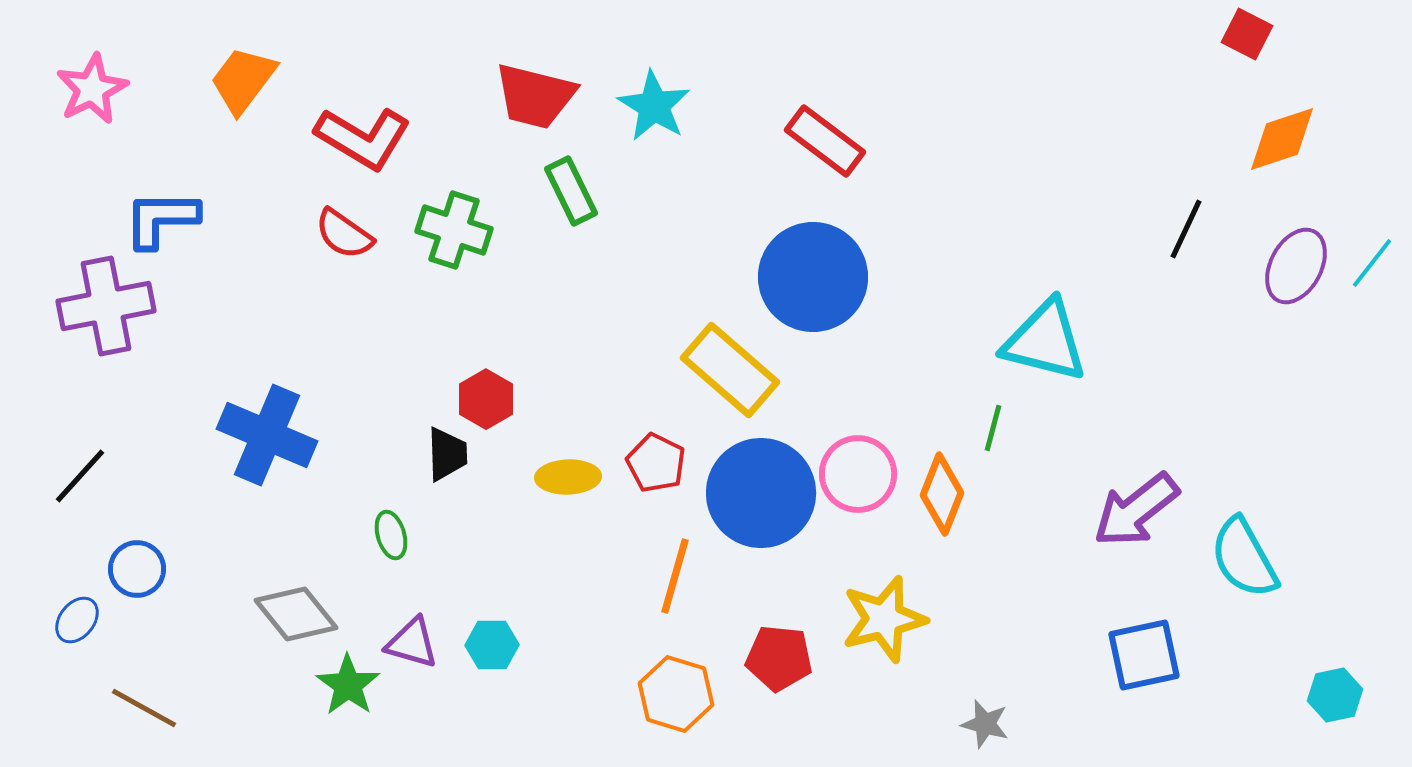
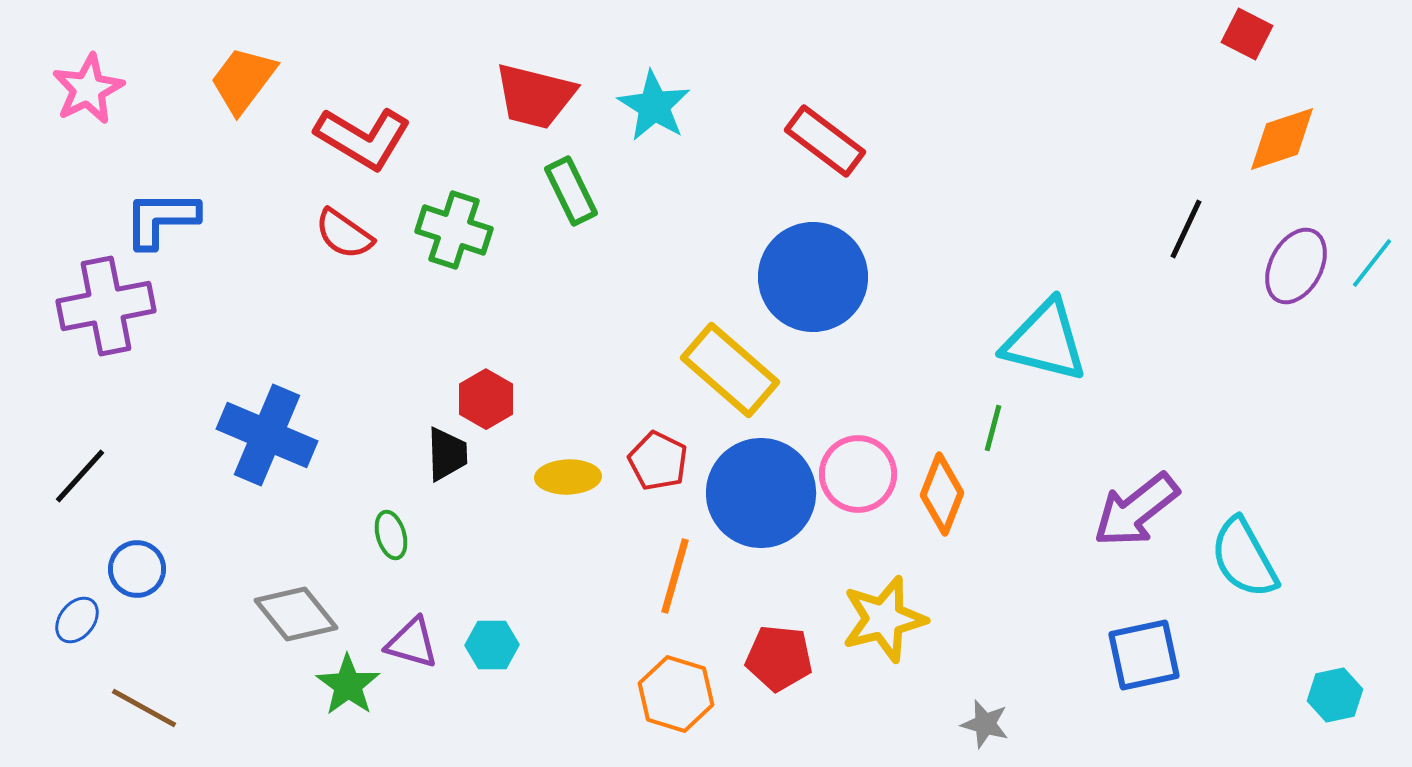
pink star at (92, 89): moved 4 px left
red pentagon at (656, 463): moved 2 px right, 2 px up
